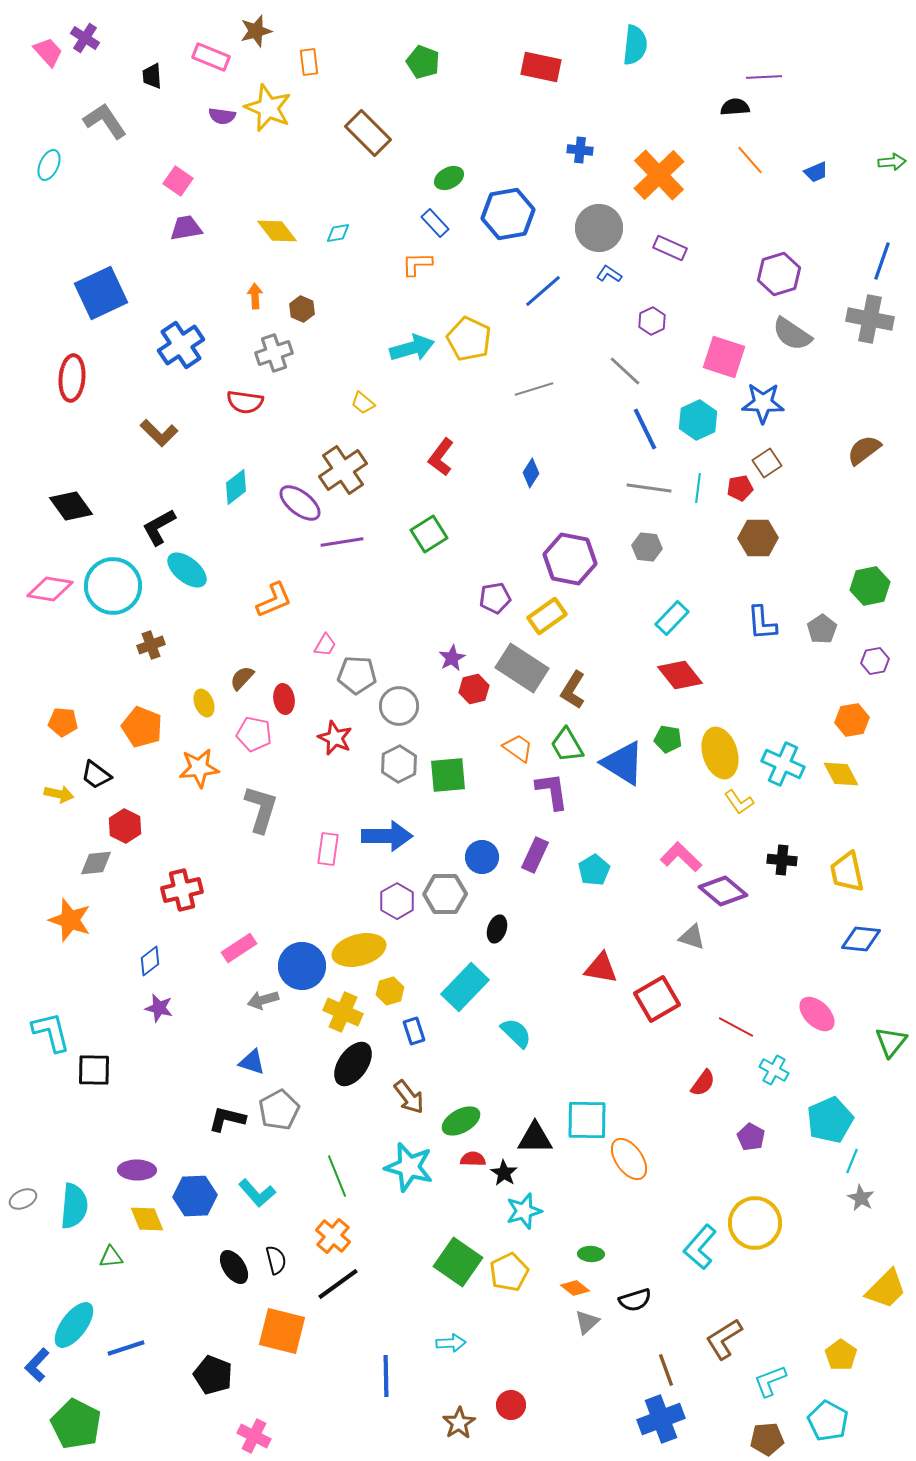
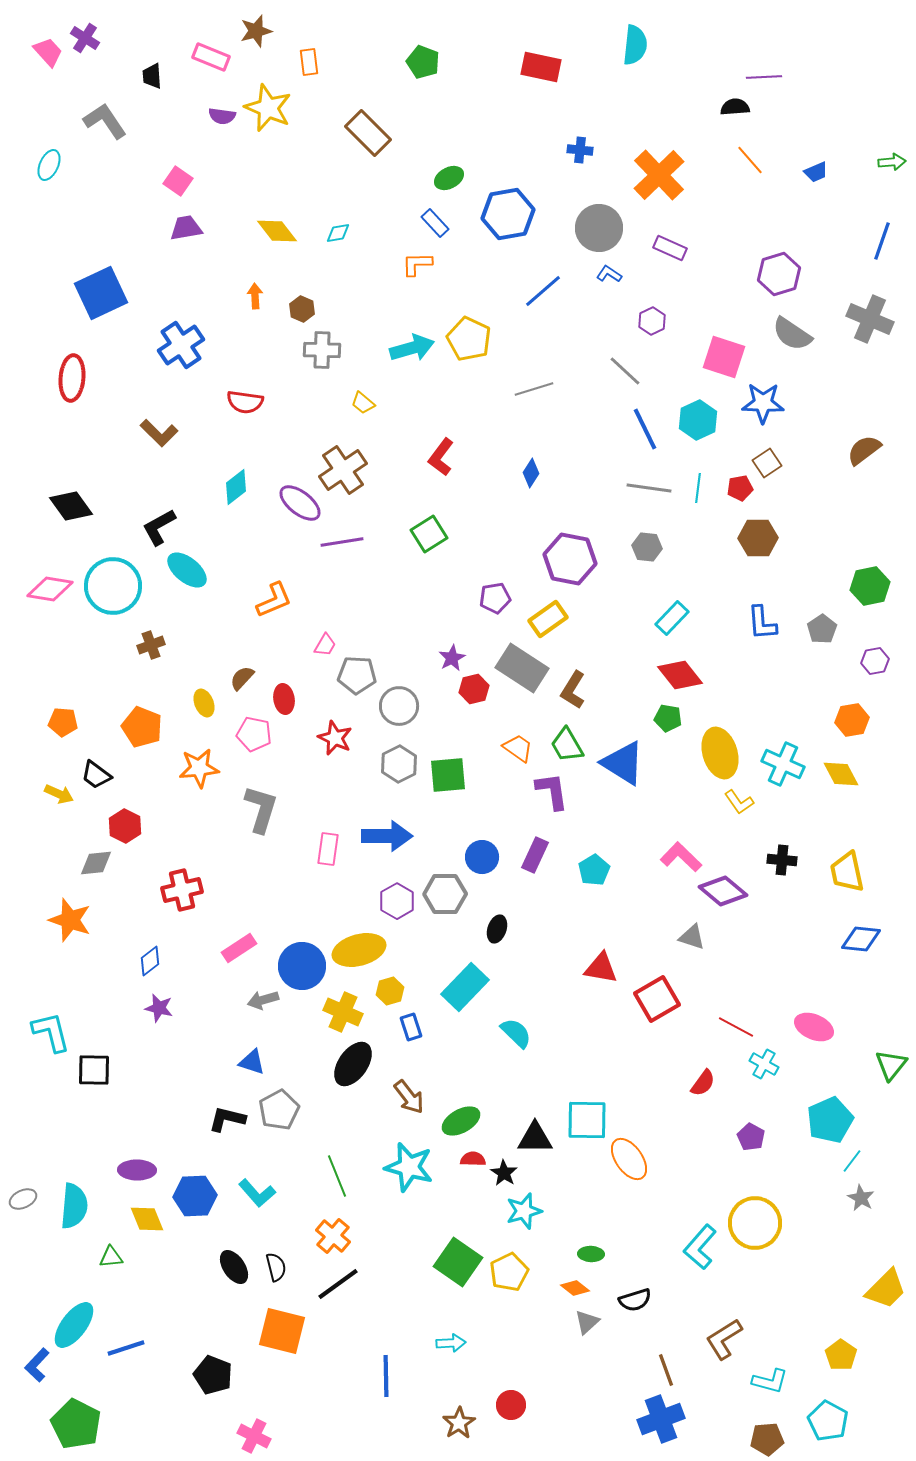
blue line at (882, 261): moved 20 px up
gray cross at (870, 319): rotated 12 degrees clockwise
gray cross at (274, 353): moved 48 px right, 3 px up; rotated 21 degrees clockwise
yellow rectangle at (547, 616): moved 1 px right, 3 px down
green pentagon at (668, 739): moved 21 px up
yellow arrow at (59, 794): rotated 12 degrees clockwise
pink ellipse at (817, 1014): moved 3 px left, 13 px down; rotated 21 degrees counterclockwise
blue rectangle at (414, 1031): moved 3 px left, 4 px up
green triangle at (891, 1042): moved 23 px down
cyan cross at (774, 1070): moved 10 px left, 6 px up
cyan line at (852, 1161): rotated 15 degrees clockwise
black semicircle at (276, 1260): moved 7 px down
cyan L-shape at (770, 1381): rotated 144 degrees counterclockwise
